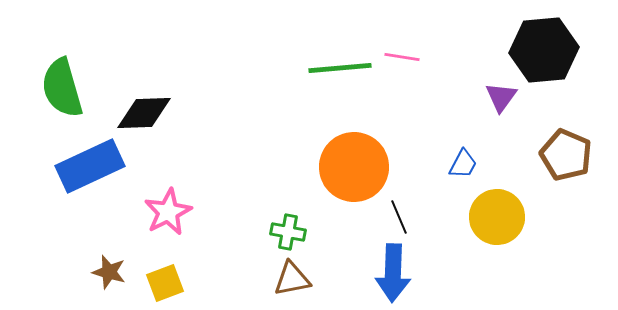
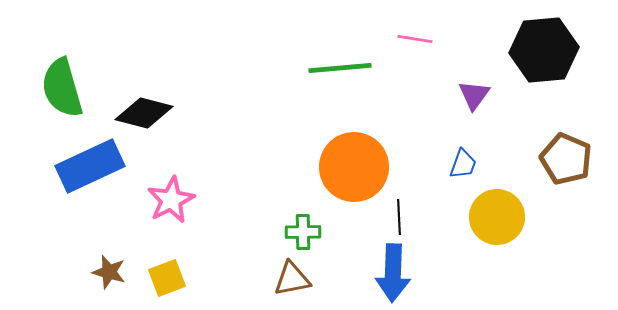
pink line: moved 13 px right, 18 px up
purple triangle: moved 27 px left, 2 px up
black diamond: rotated 16 degrees clockwise
brown pentagon: moved 4 px down
blue trapezoid: rotated 8 degrees counterclockwise
pink star: moved 3 px right, 12 px up
black line: rotated 20 degrees clockwise
green cross: moved 15 px right; rotated 12 degrees counterclockwise
yellow square: moved 2 px right, 5 px up
